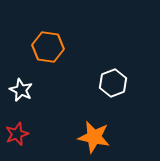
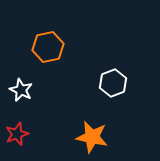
orange hexagon: rotated 20 degrees counterclockwise
orange star: moved 2 px left
